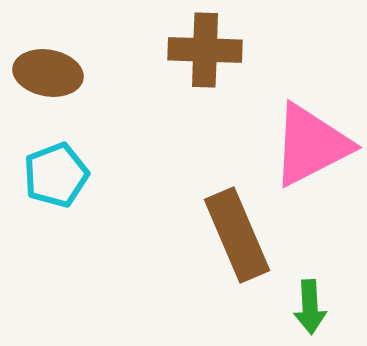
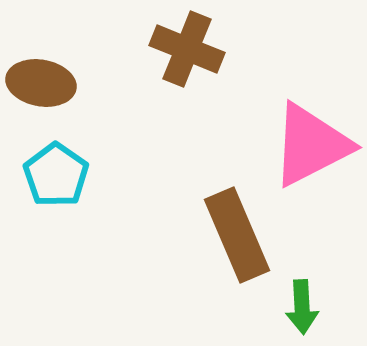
brown cross: moved 18 px left, 1 px up; rotated 20 degrees clockwise
brown ellipse: moved 7 px left, 10 px down
cyan pentagon: rotated 16 degrees counterclockwise
green arrow: moved 8 px left
